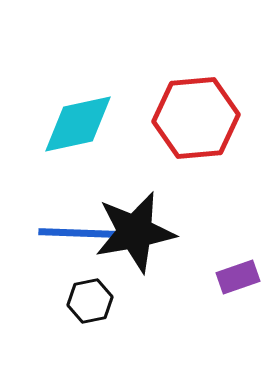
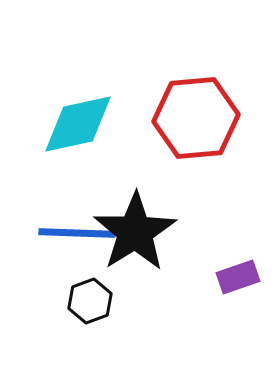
black star: rotated 22 degrees counterclockwise
black hexagon: rotated 9 degrees counterclockwise
